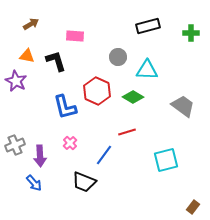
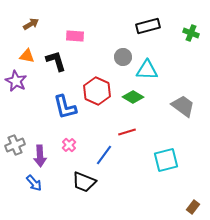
green cross: rotated 21 degrees clockwise
gray circle: moved 5 px right
pink cross: moved 1 px left, 2 px down
